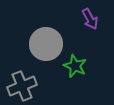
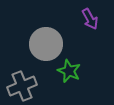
green star: moved 6 px left, 5 px down
